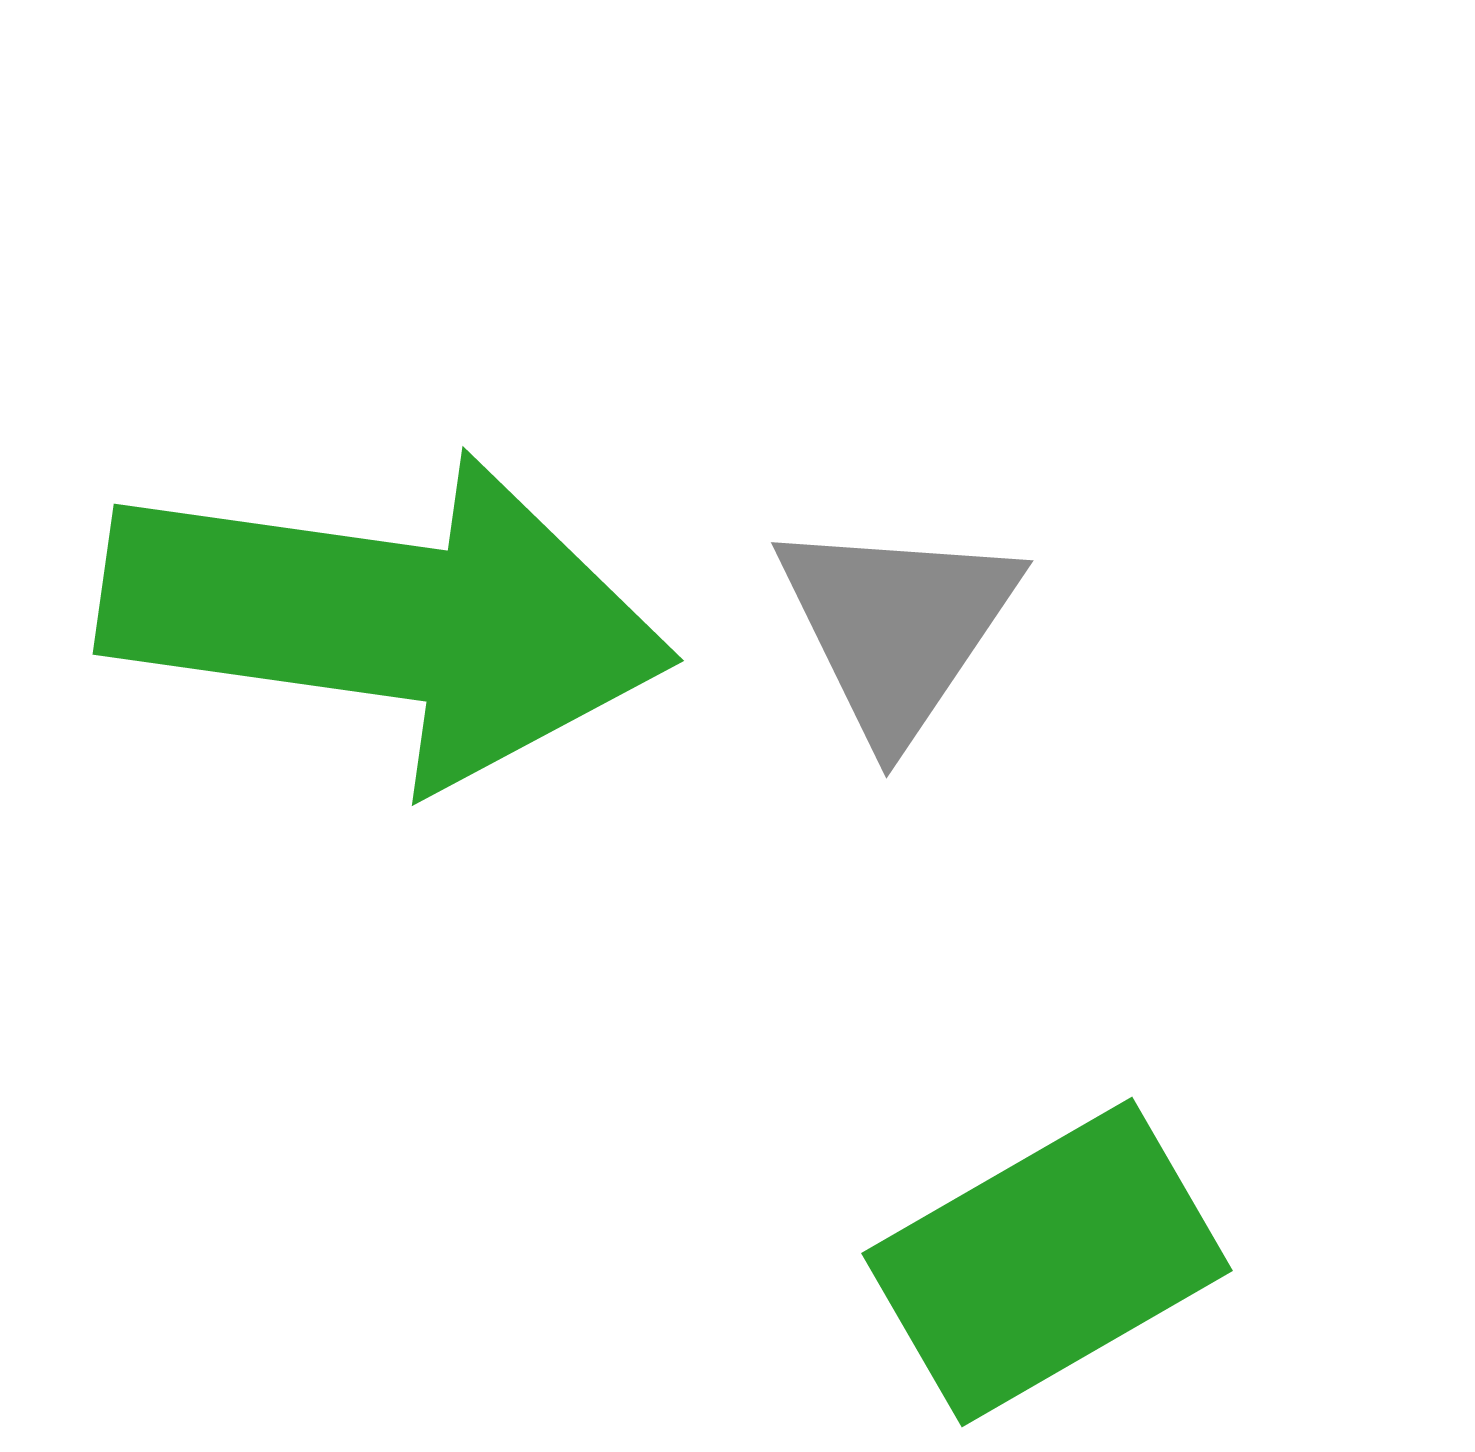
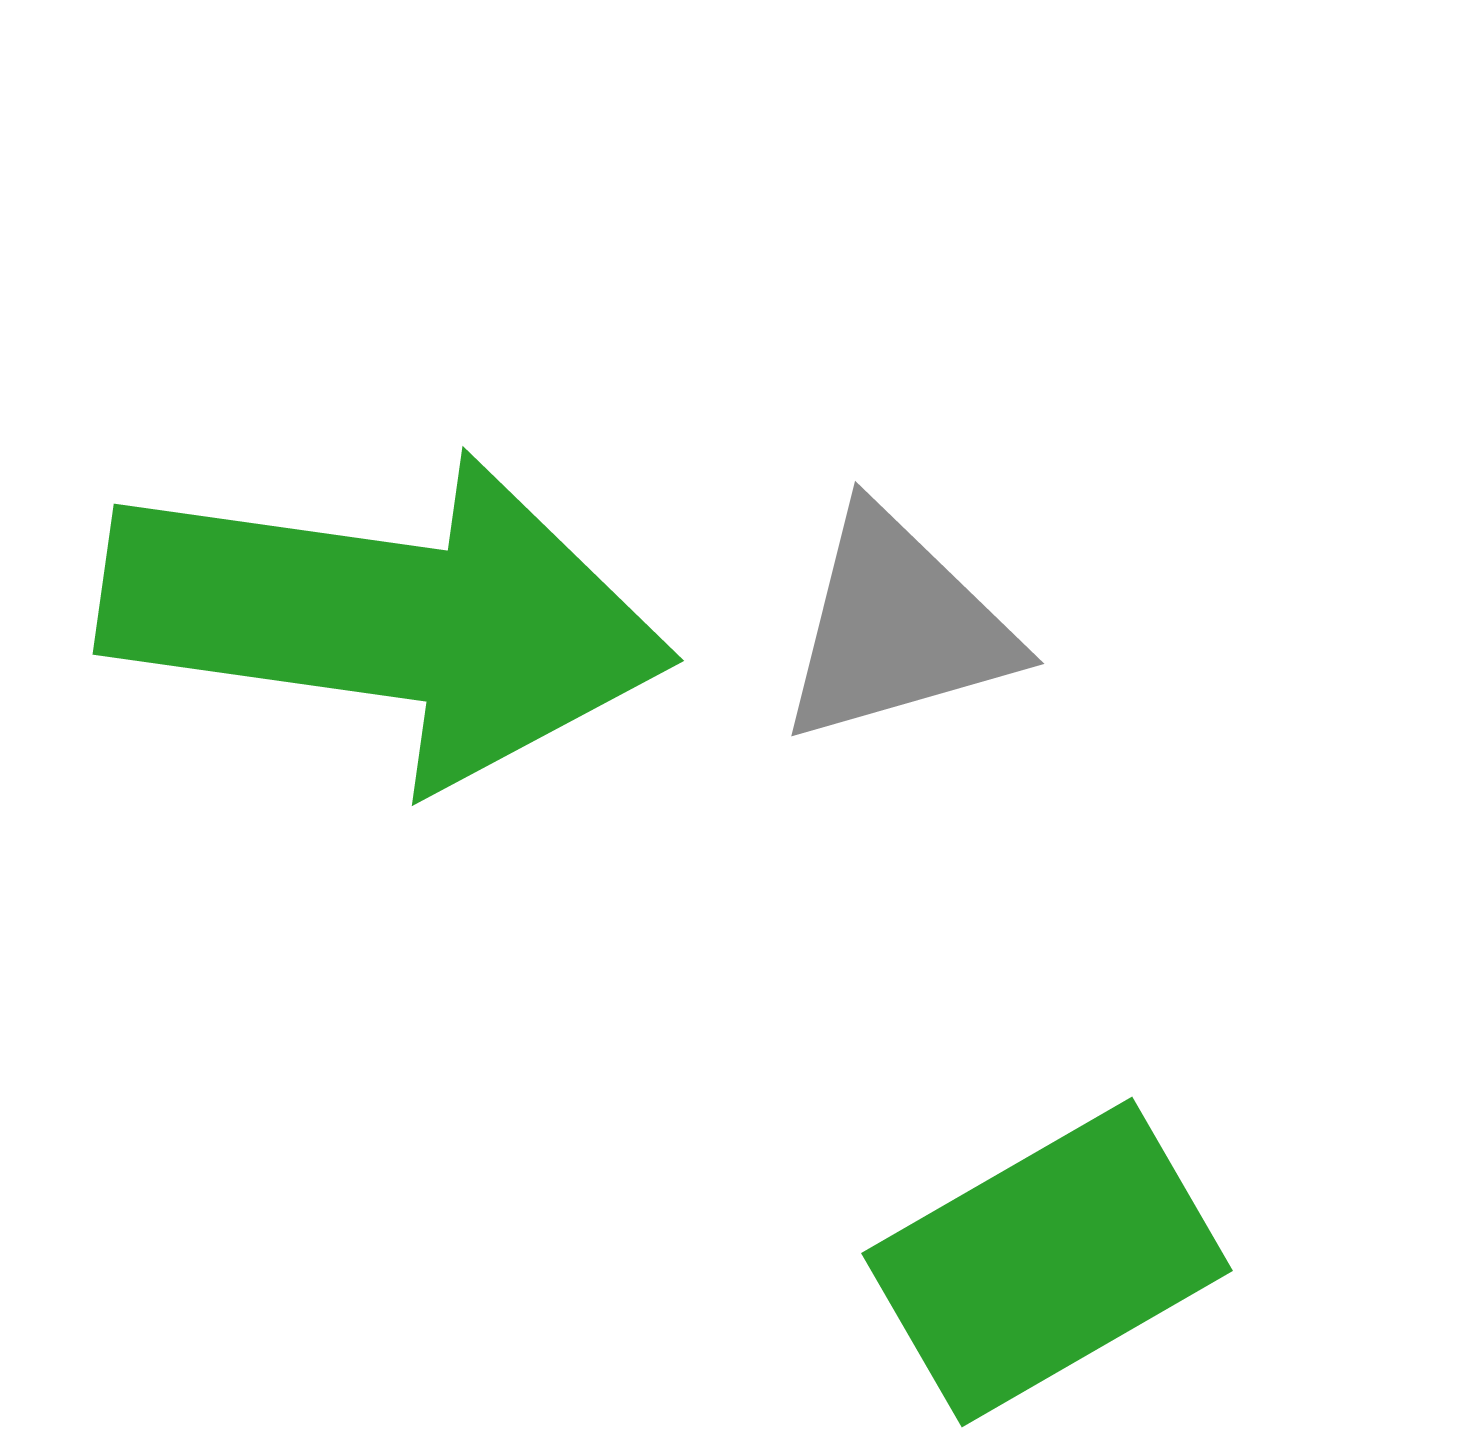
gray triangle: rotated 40 degrees clockwise
